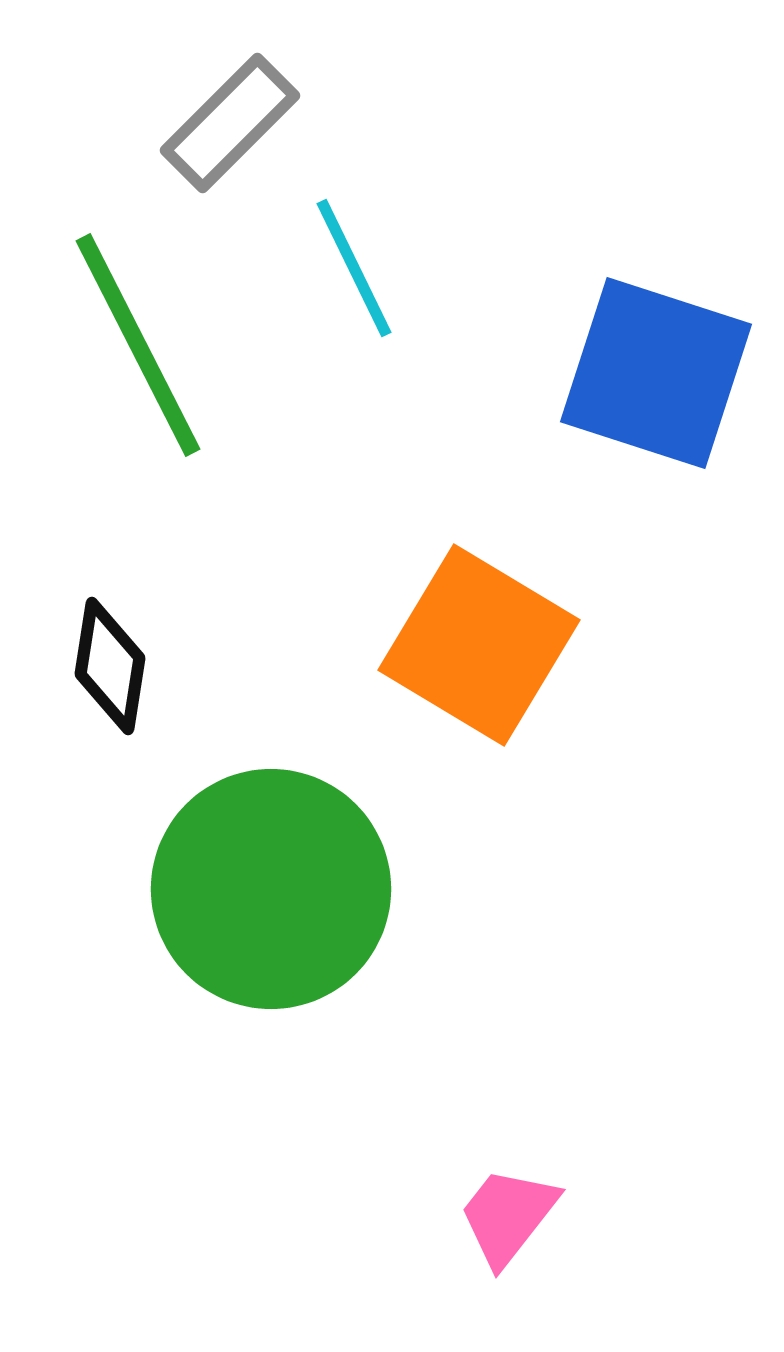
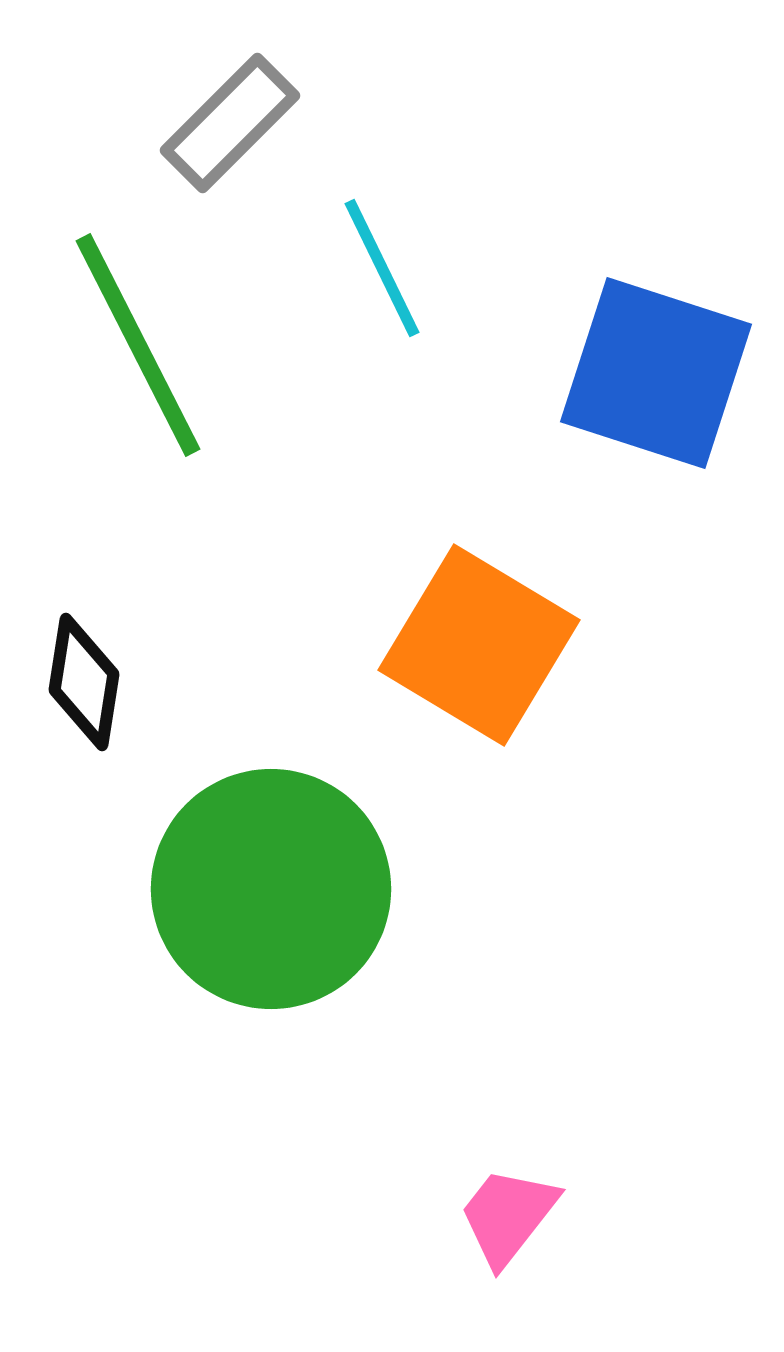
cyan line: moved 28 px right
black diamond: moved 26 px left, 16 px down
